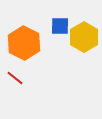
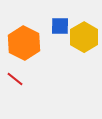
red line: moved 1 px down
